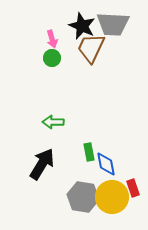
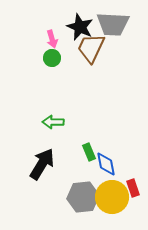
black star: moved 2 px left, 1 px down
green rectangle: rotated 12 degrees counterclockwise
gray hexagon: rotated 16 degrees counterclockwise
